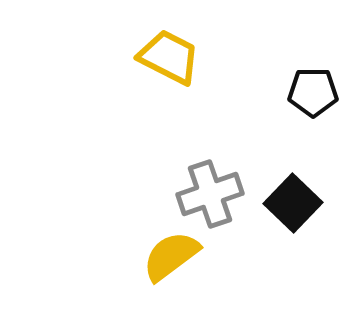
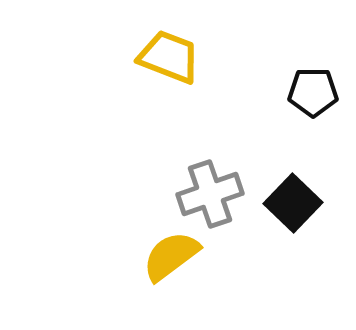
yellow trapezoid: rotated 6 degrees counterclockwise
